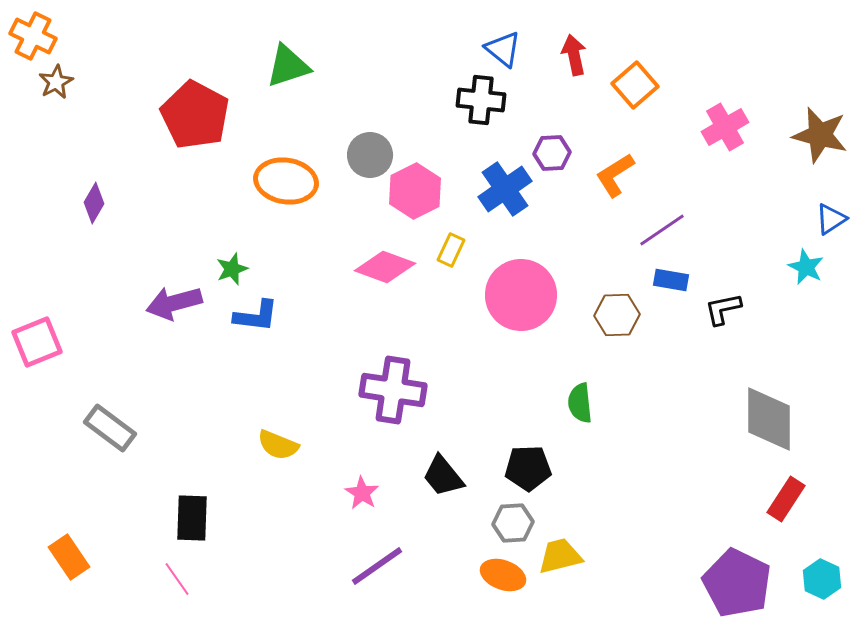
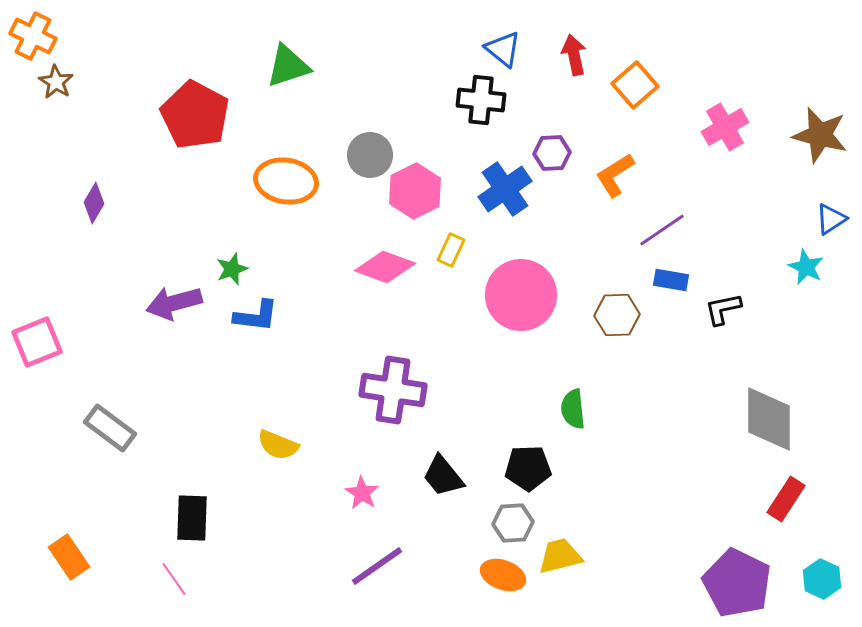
brown star at (56, 82): rotated 12 degrees counterclockwise
green semicircle at (580, 403): moved 7 px left, 6 px down
pink line at (177, 579): moved 3 px left
